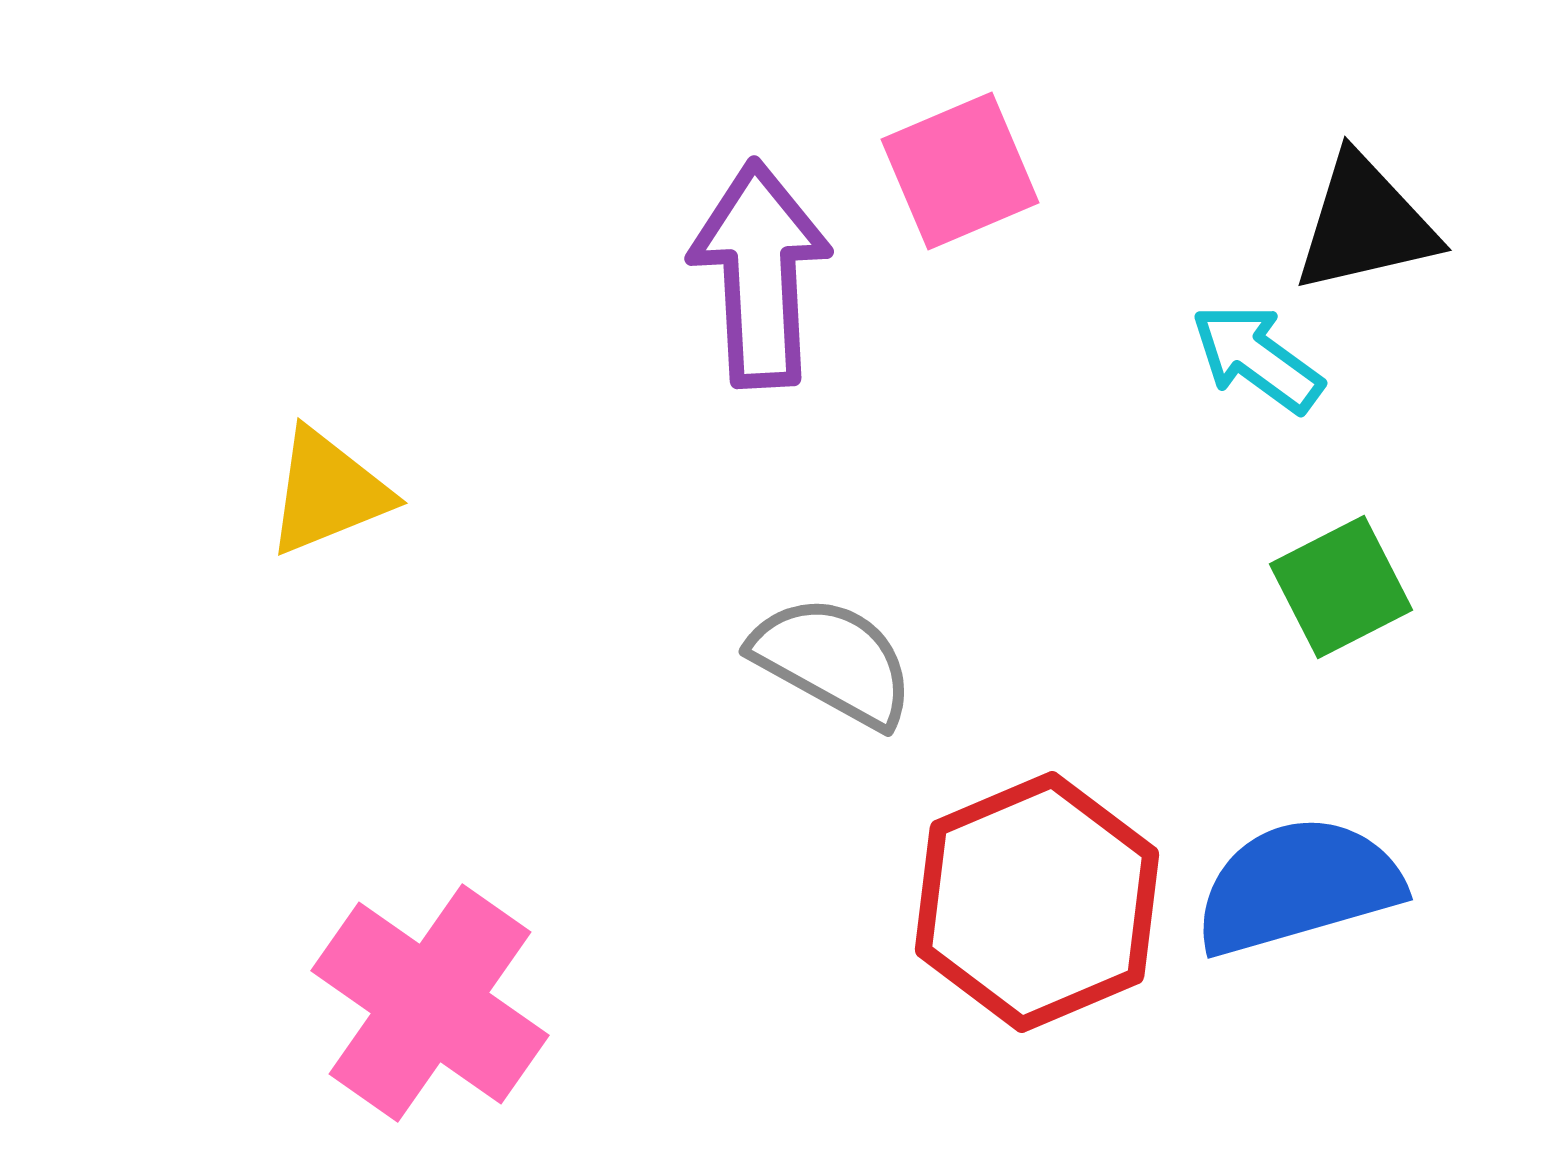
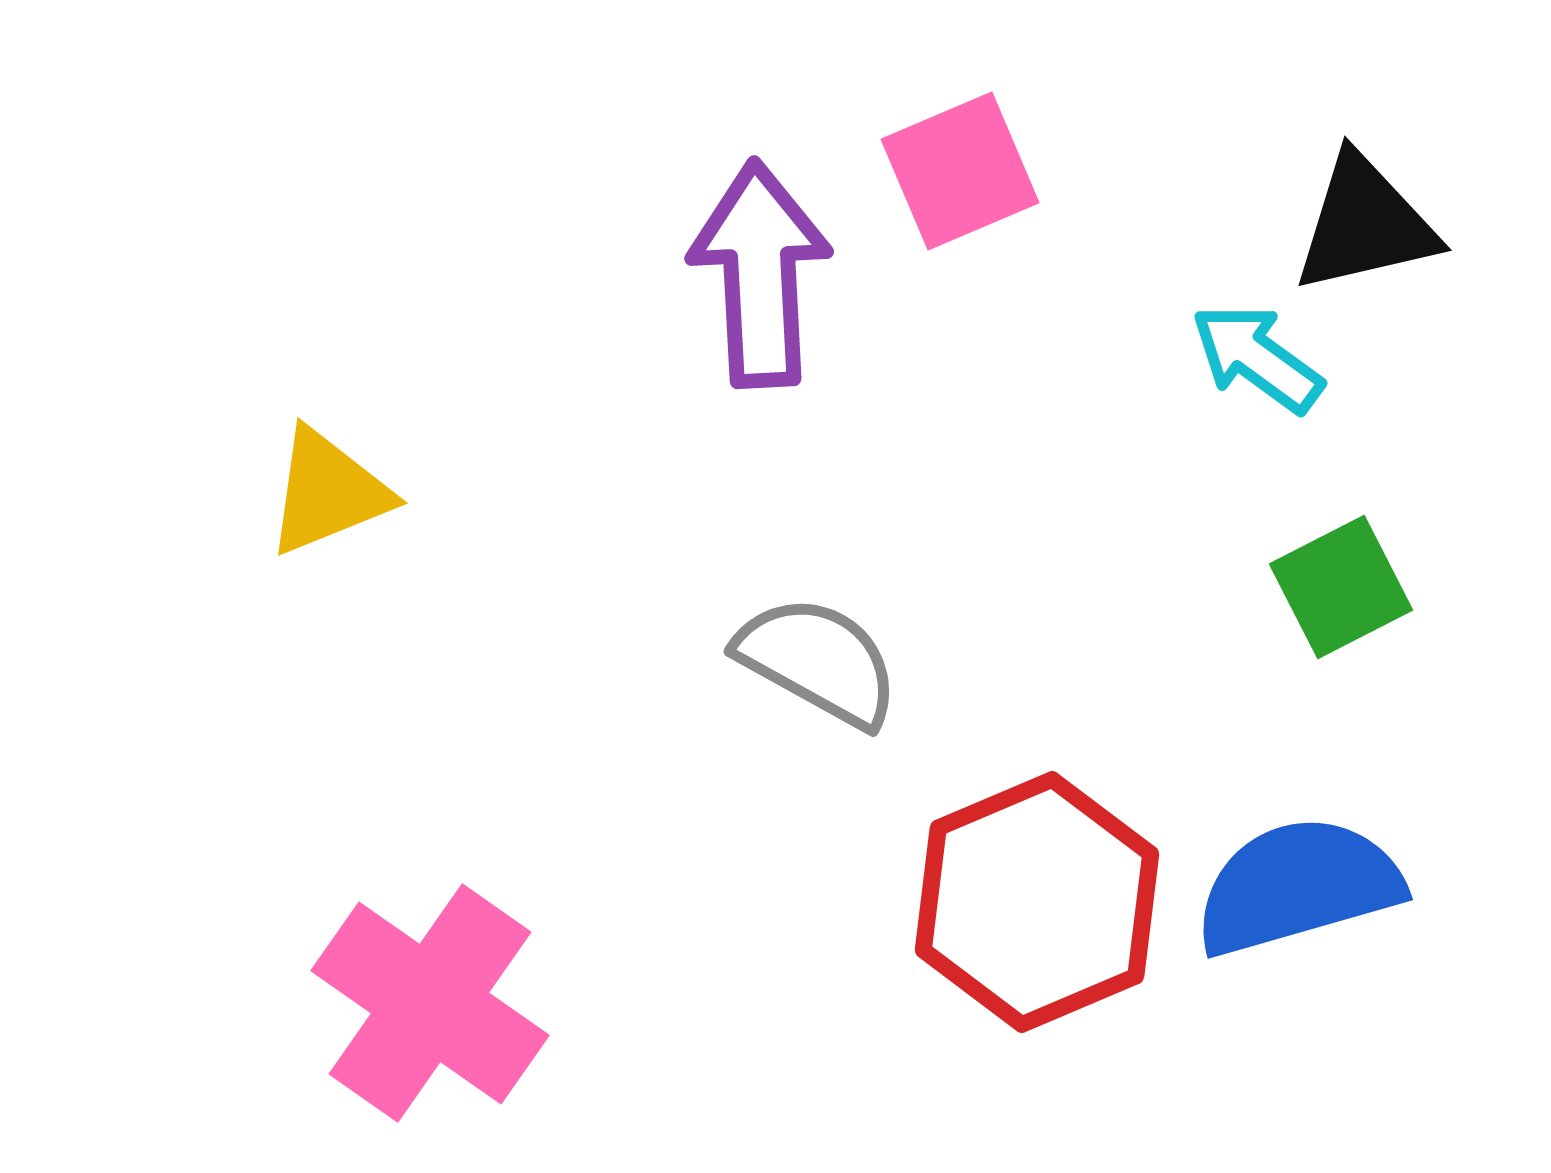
gray semicircle: moved 15 px left
